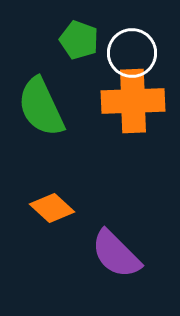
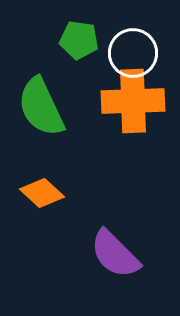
green pentagon: rotated 12 degrees counterclockwise
white circle: moved 1 px right
orange diamond: moved 10 px left, 15 px up
purple semicircle: moved 1 px left
